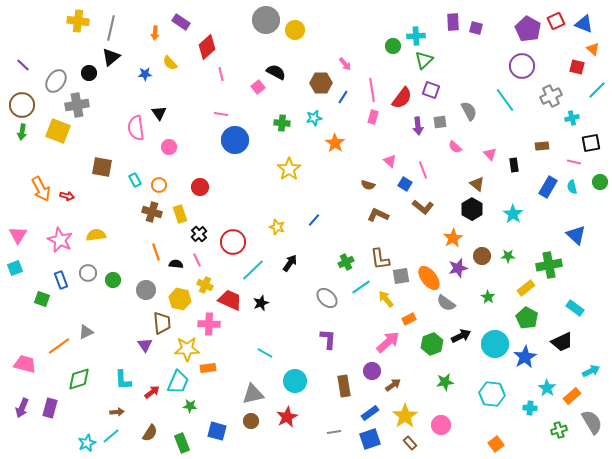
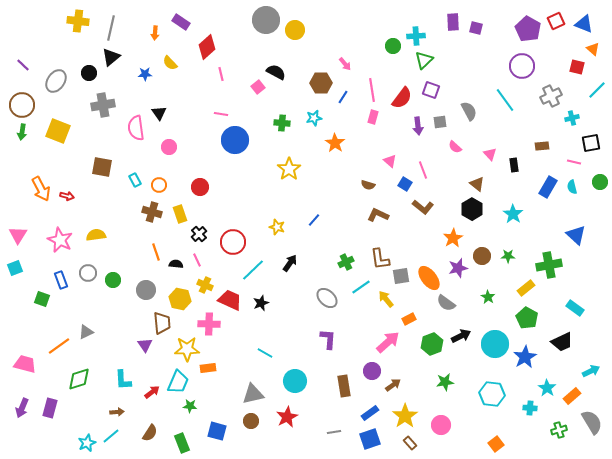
gray cross at (77, 105): moved 26 px right
